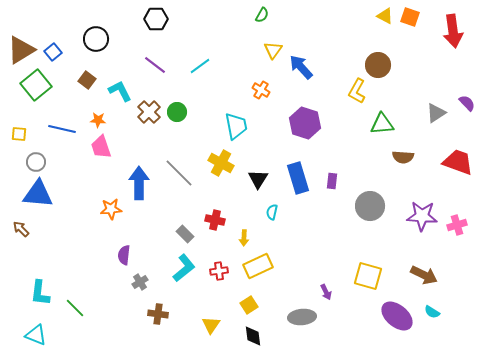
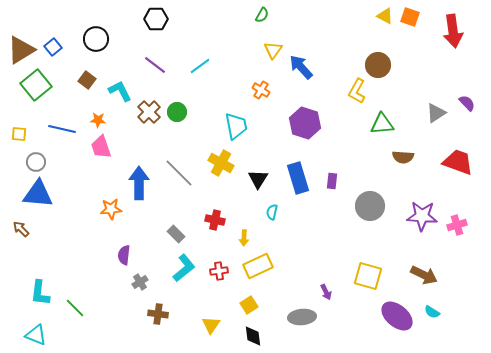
blue square at (53, 52): moved 5 px up
gray rectangle at (185, 234): moved 9 px left
